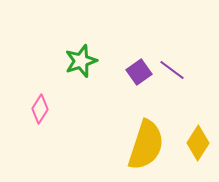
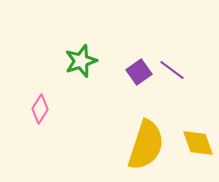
yellow diamond: rotated 52 degrees counterclockwise
